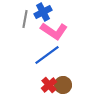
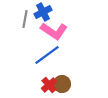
brown circle: moved 1 px left, 1 px up
